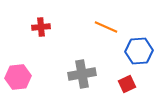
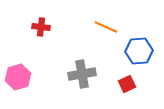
red cross: rotated 12 degrees clockwise
pink hexagon: rotated 10 degrees counterclockwise
